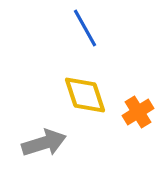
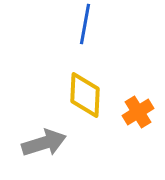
blue line: moved 4 px up; rotated 39 degrees clockwise
yellow diamond: rotated 21 degrees clockwise
